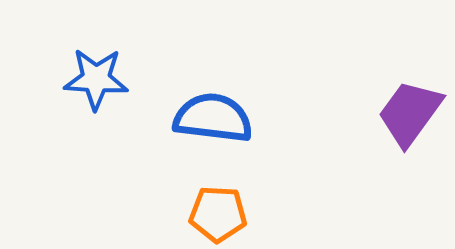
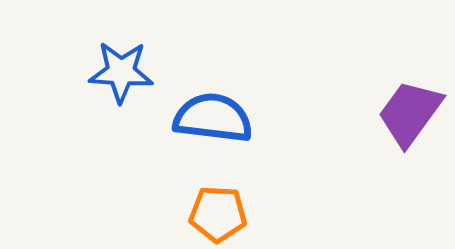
blue star: moved 25 px right, 7 px up
